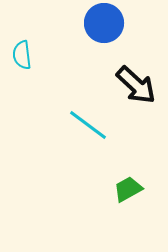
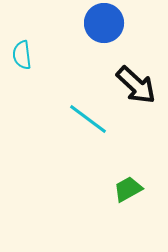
cyan line: moved 6 px up
